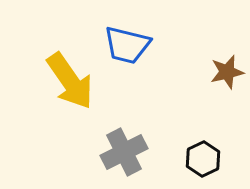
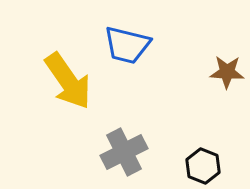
brown star: rotated 16 degrees clockwise
yellow arrow: moved 2 px left
black hexagon: moved 7 px down; rotated 12 degrees counterclockwise
